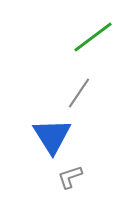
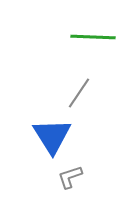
green line: rotated 39 degrees clockwise
